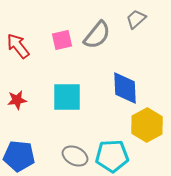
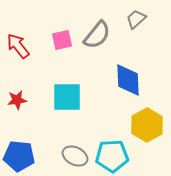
blue diamond: moved 3 px right, 8 px up
